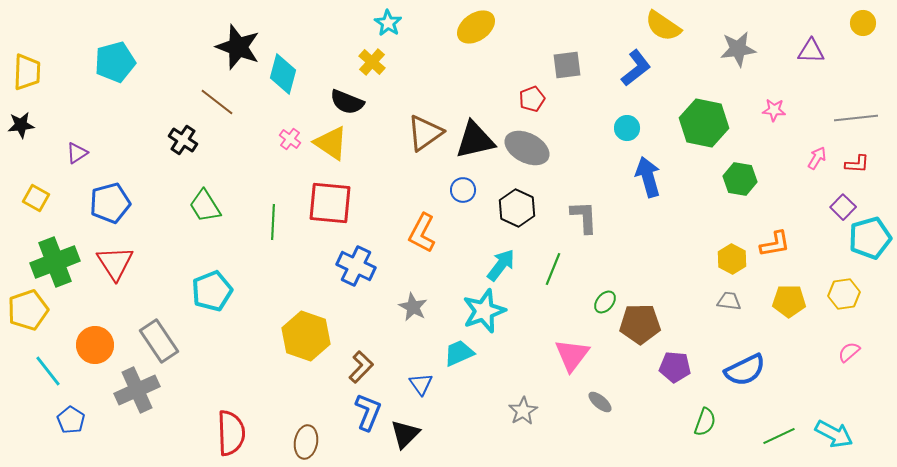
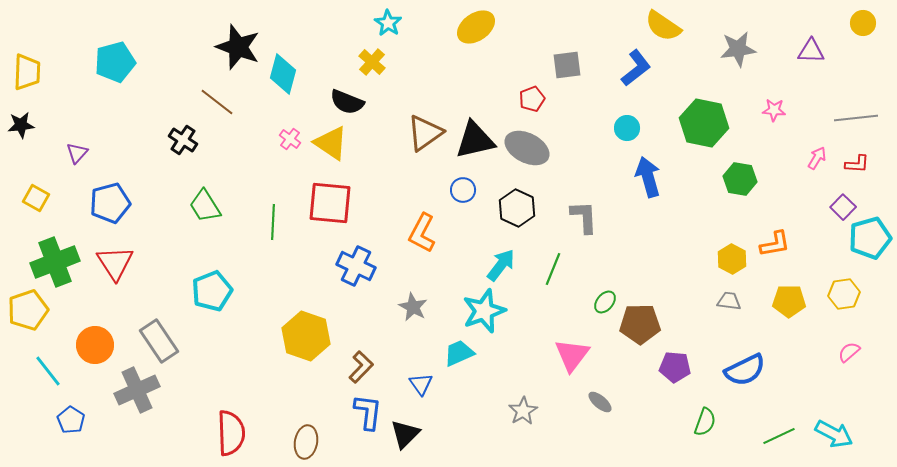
purple triangle at (77, 153): rotated 15 degrees counterclockwise
blue L-shape at (368, 412): rotated 15 degrees counterclockwise
